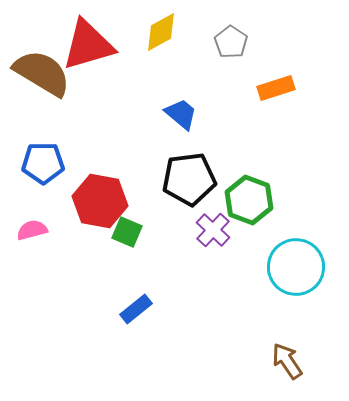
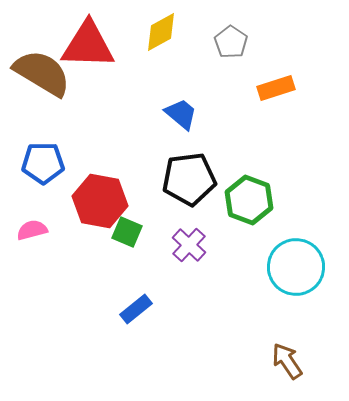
red triangle: rotated 18 degrees clockwise
purple cross: moved 24 px left, 15 px down
